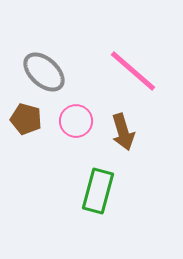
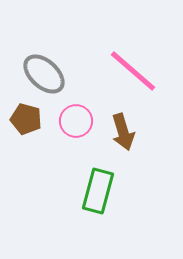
gray ellipse: moved 2 px down
